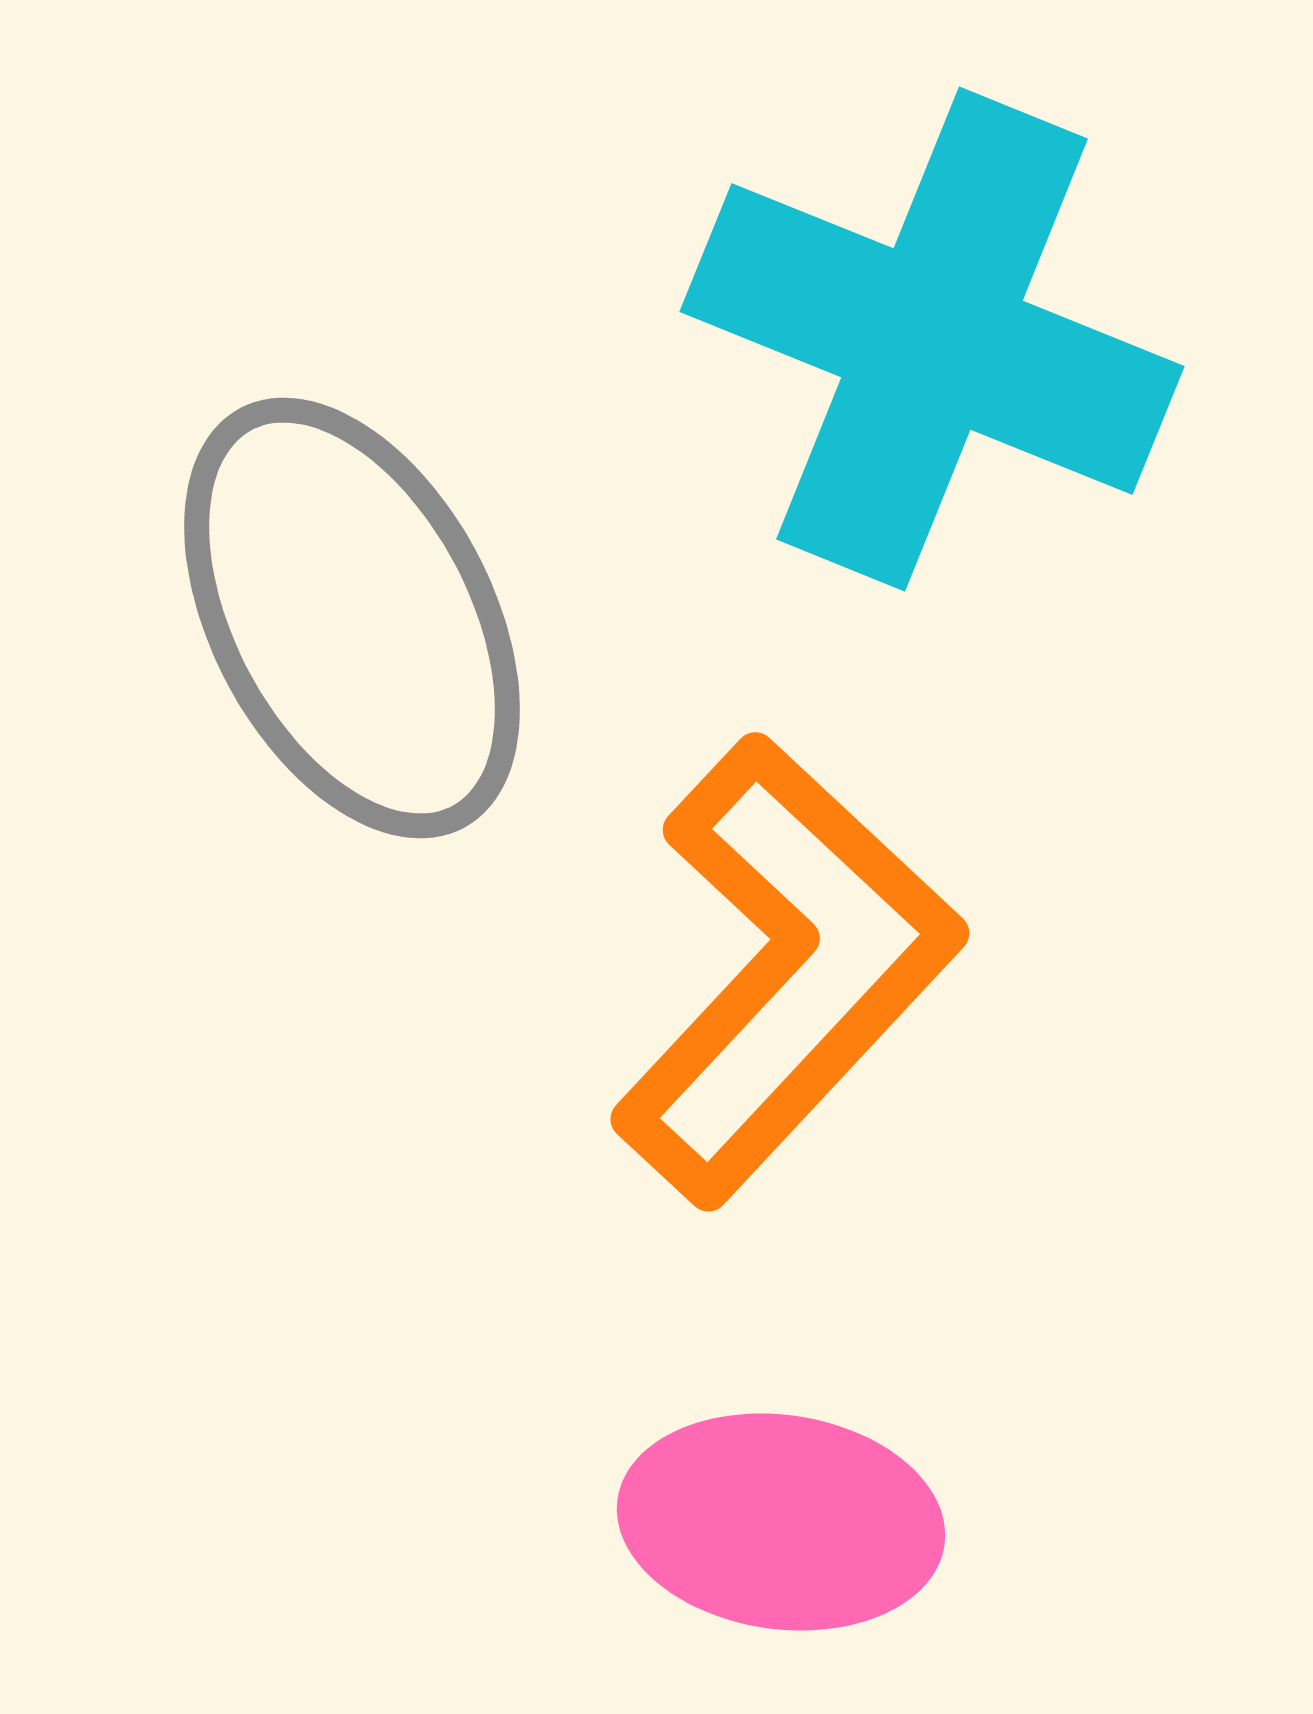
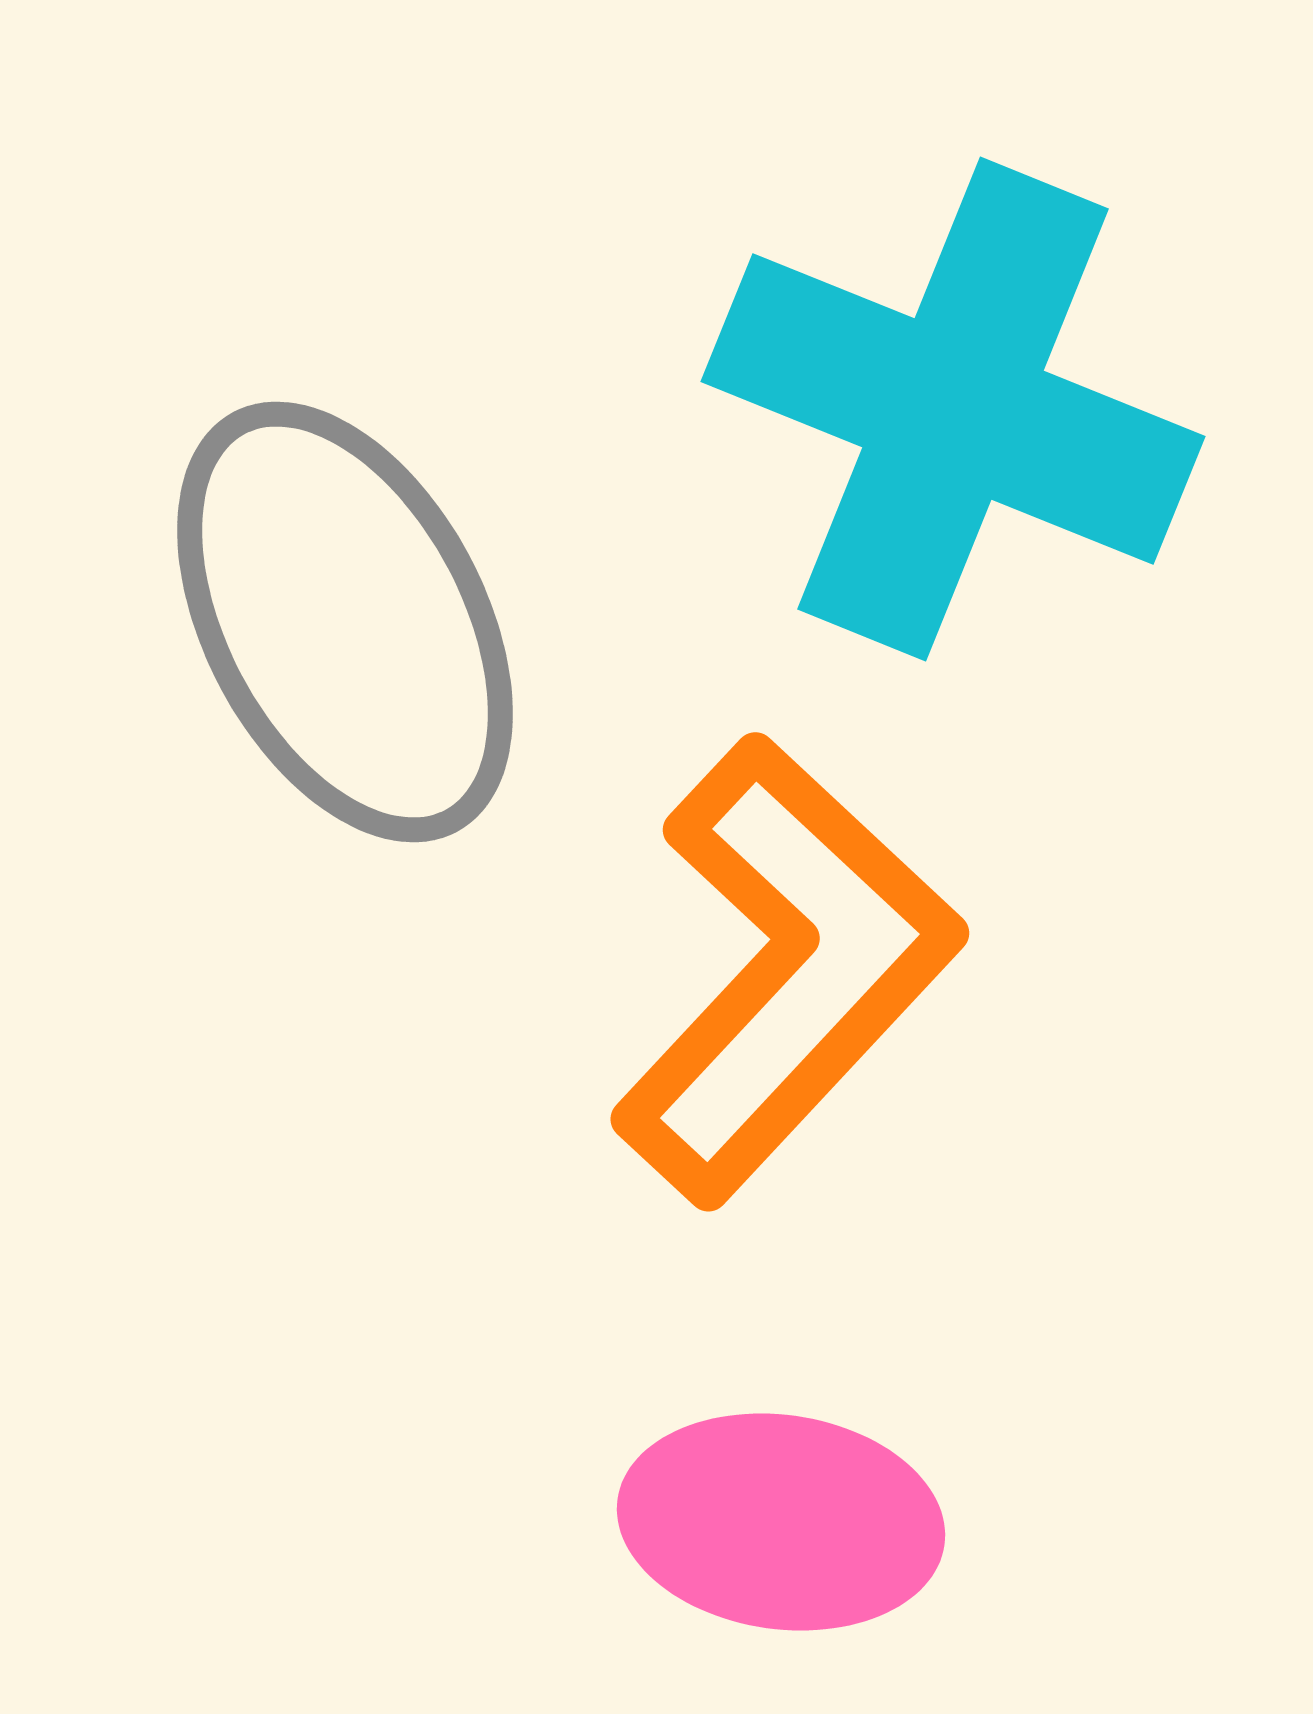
cyan cross: moved 21 px right, 70 px down
gray ellipse: moved 7 px left, 4 px down
